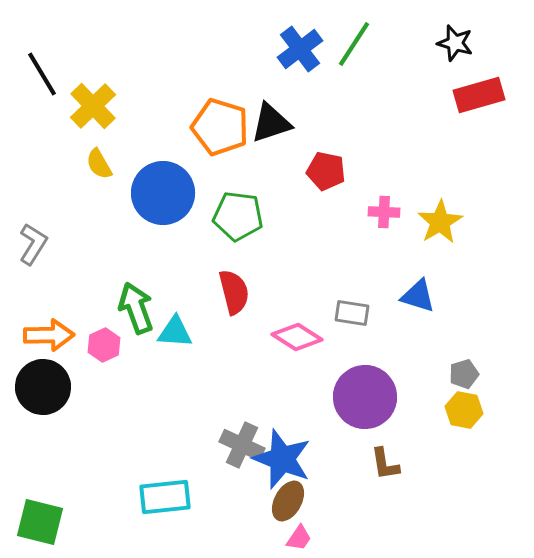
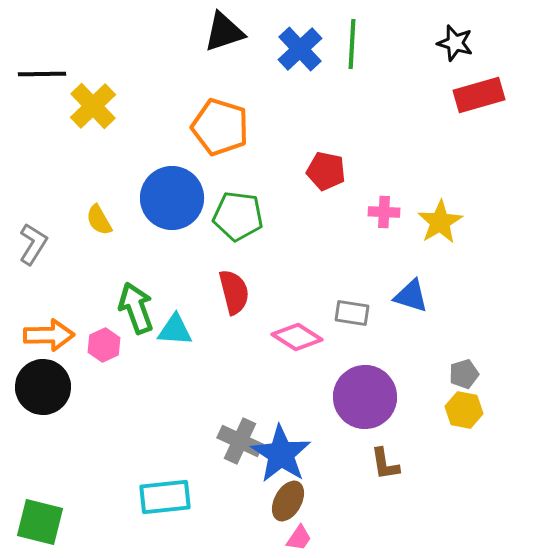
green line: moved 2 px left; rotated 30 degrees counterclockwise
blue cross: rotated 6 degrees counterclockwise
black line: rotated 60 degrees counterclockwise
black triangle: moved 47 px left, 91 px up
yellow semicircle: moved 56 px down
blue circle: moved 9 px right, 5 px down
blue triangle: moved 7 px left
cyan triangle: moved 2 px up
gray cross: moved 2 px left, 4 px up
blue star: moved 1 px left, 5 px up; rotated 12 degrees clockwise
